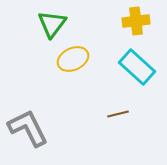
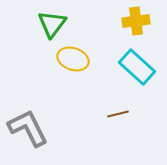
yellow ellipse: rotated 44 degrees clockwise
